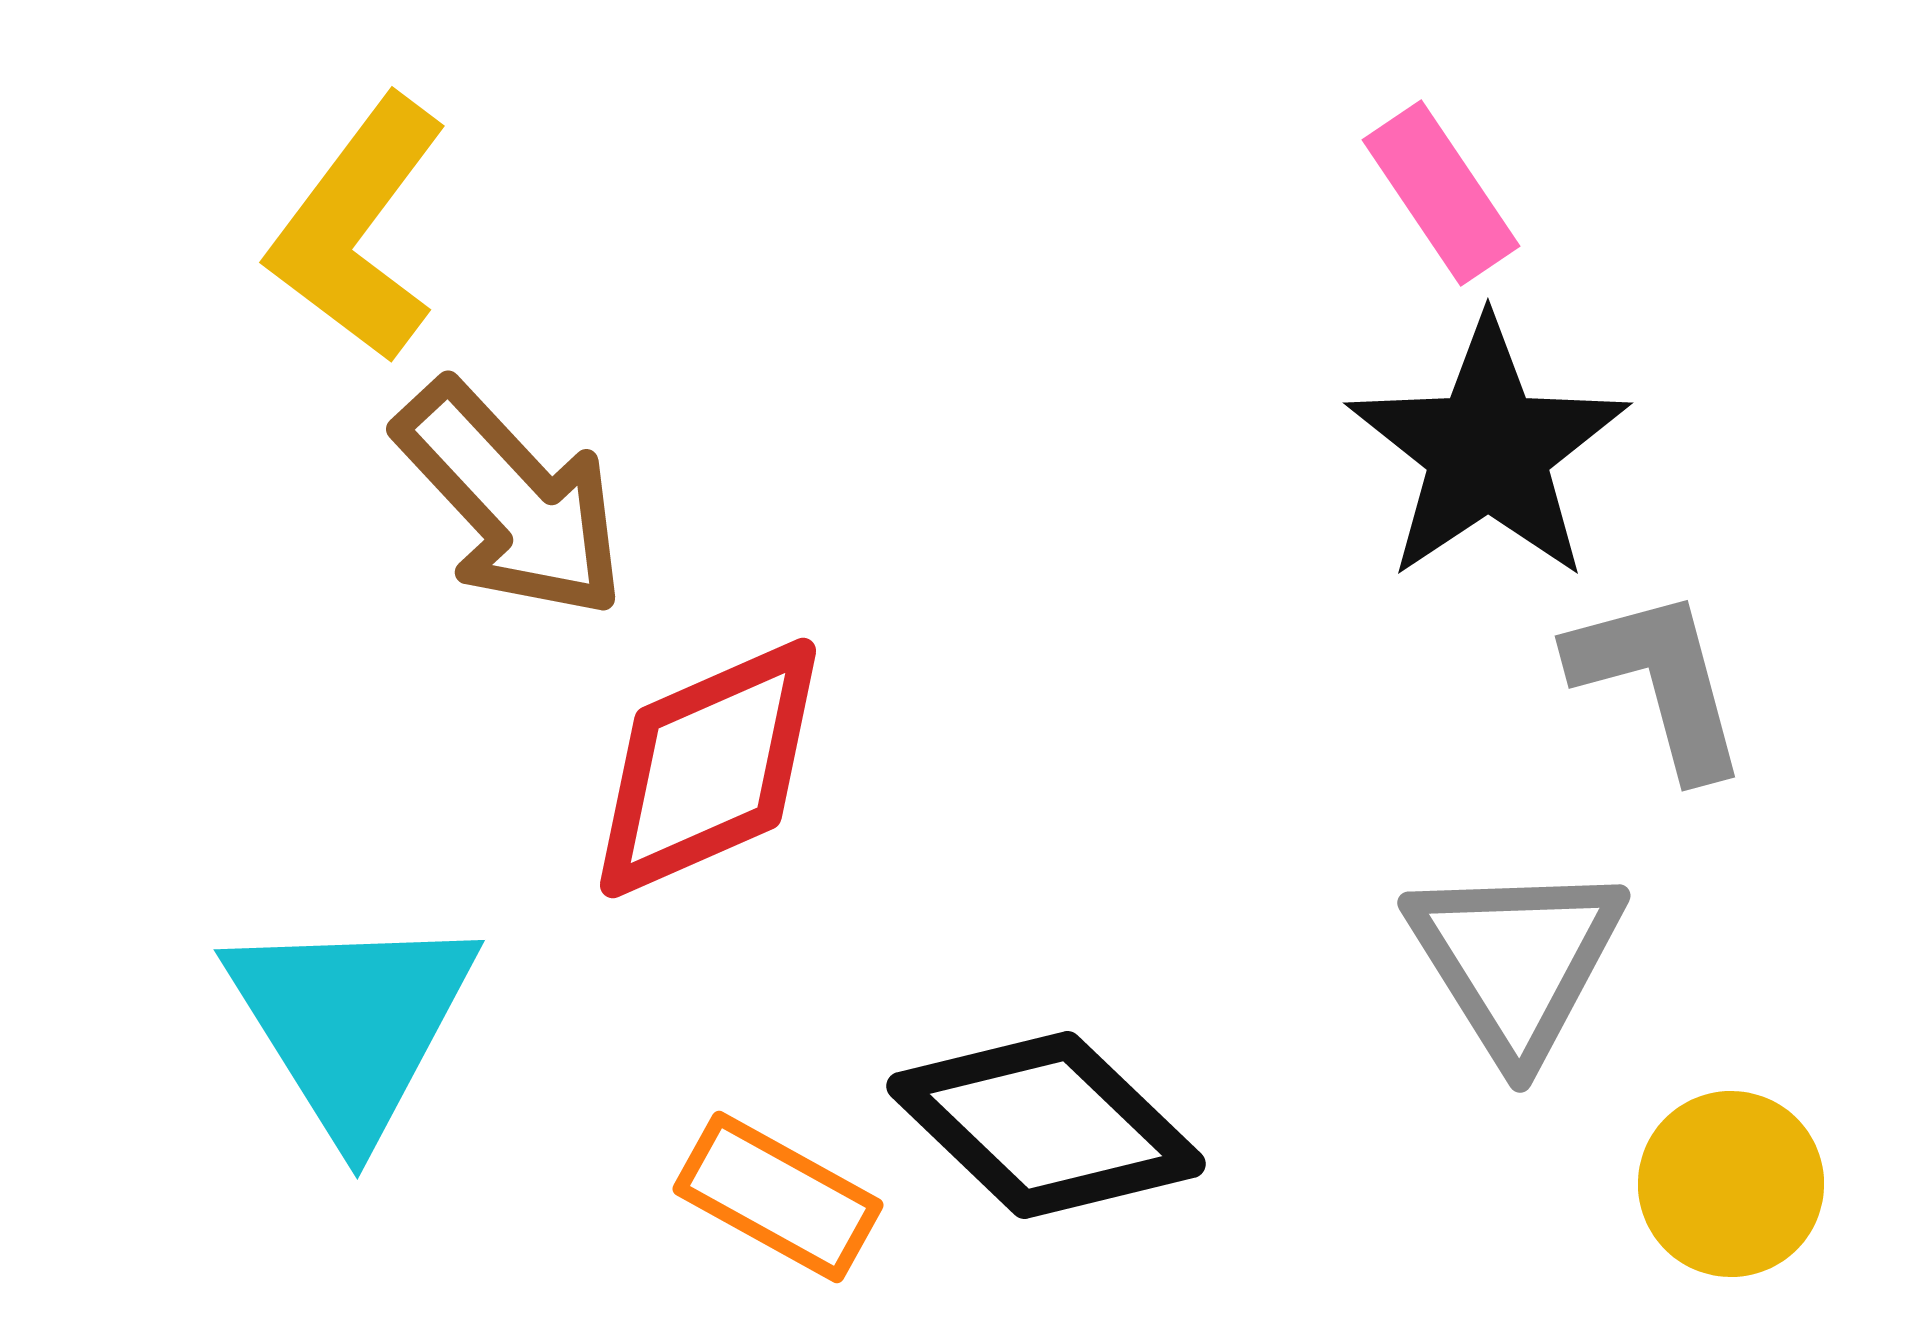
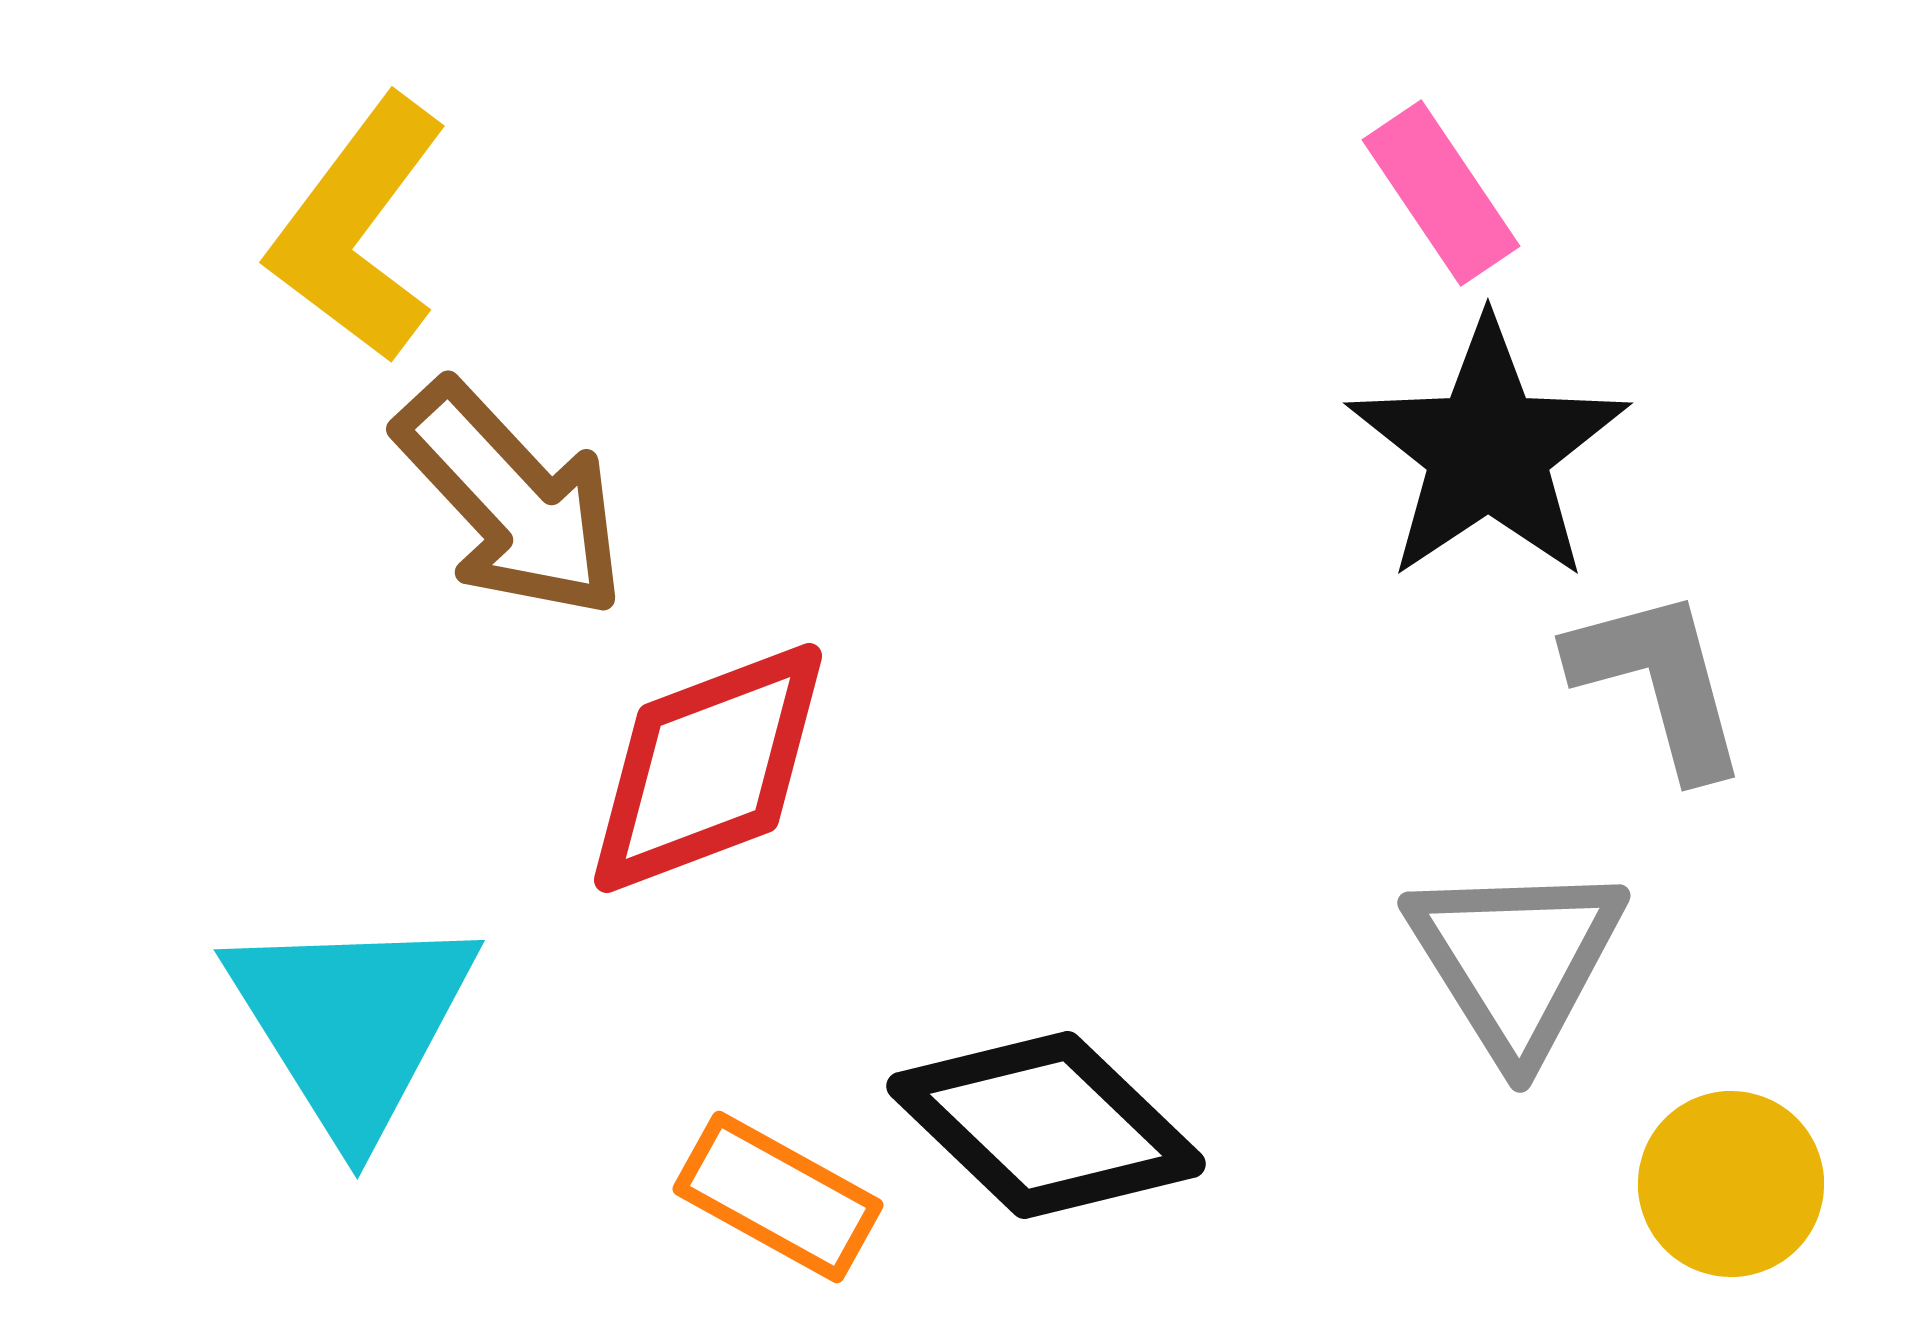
red diamond: rotated 3 degrees clockwise
